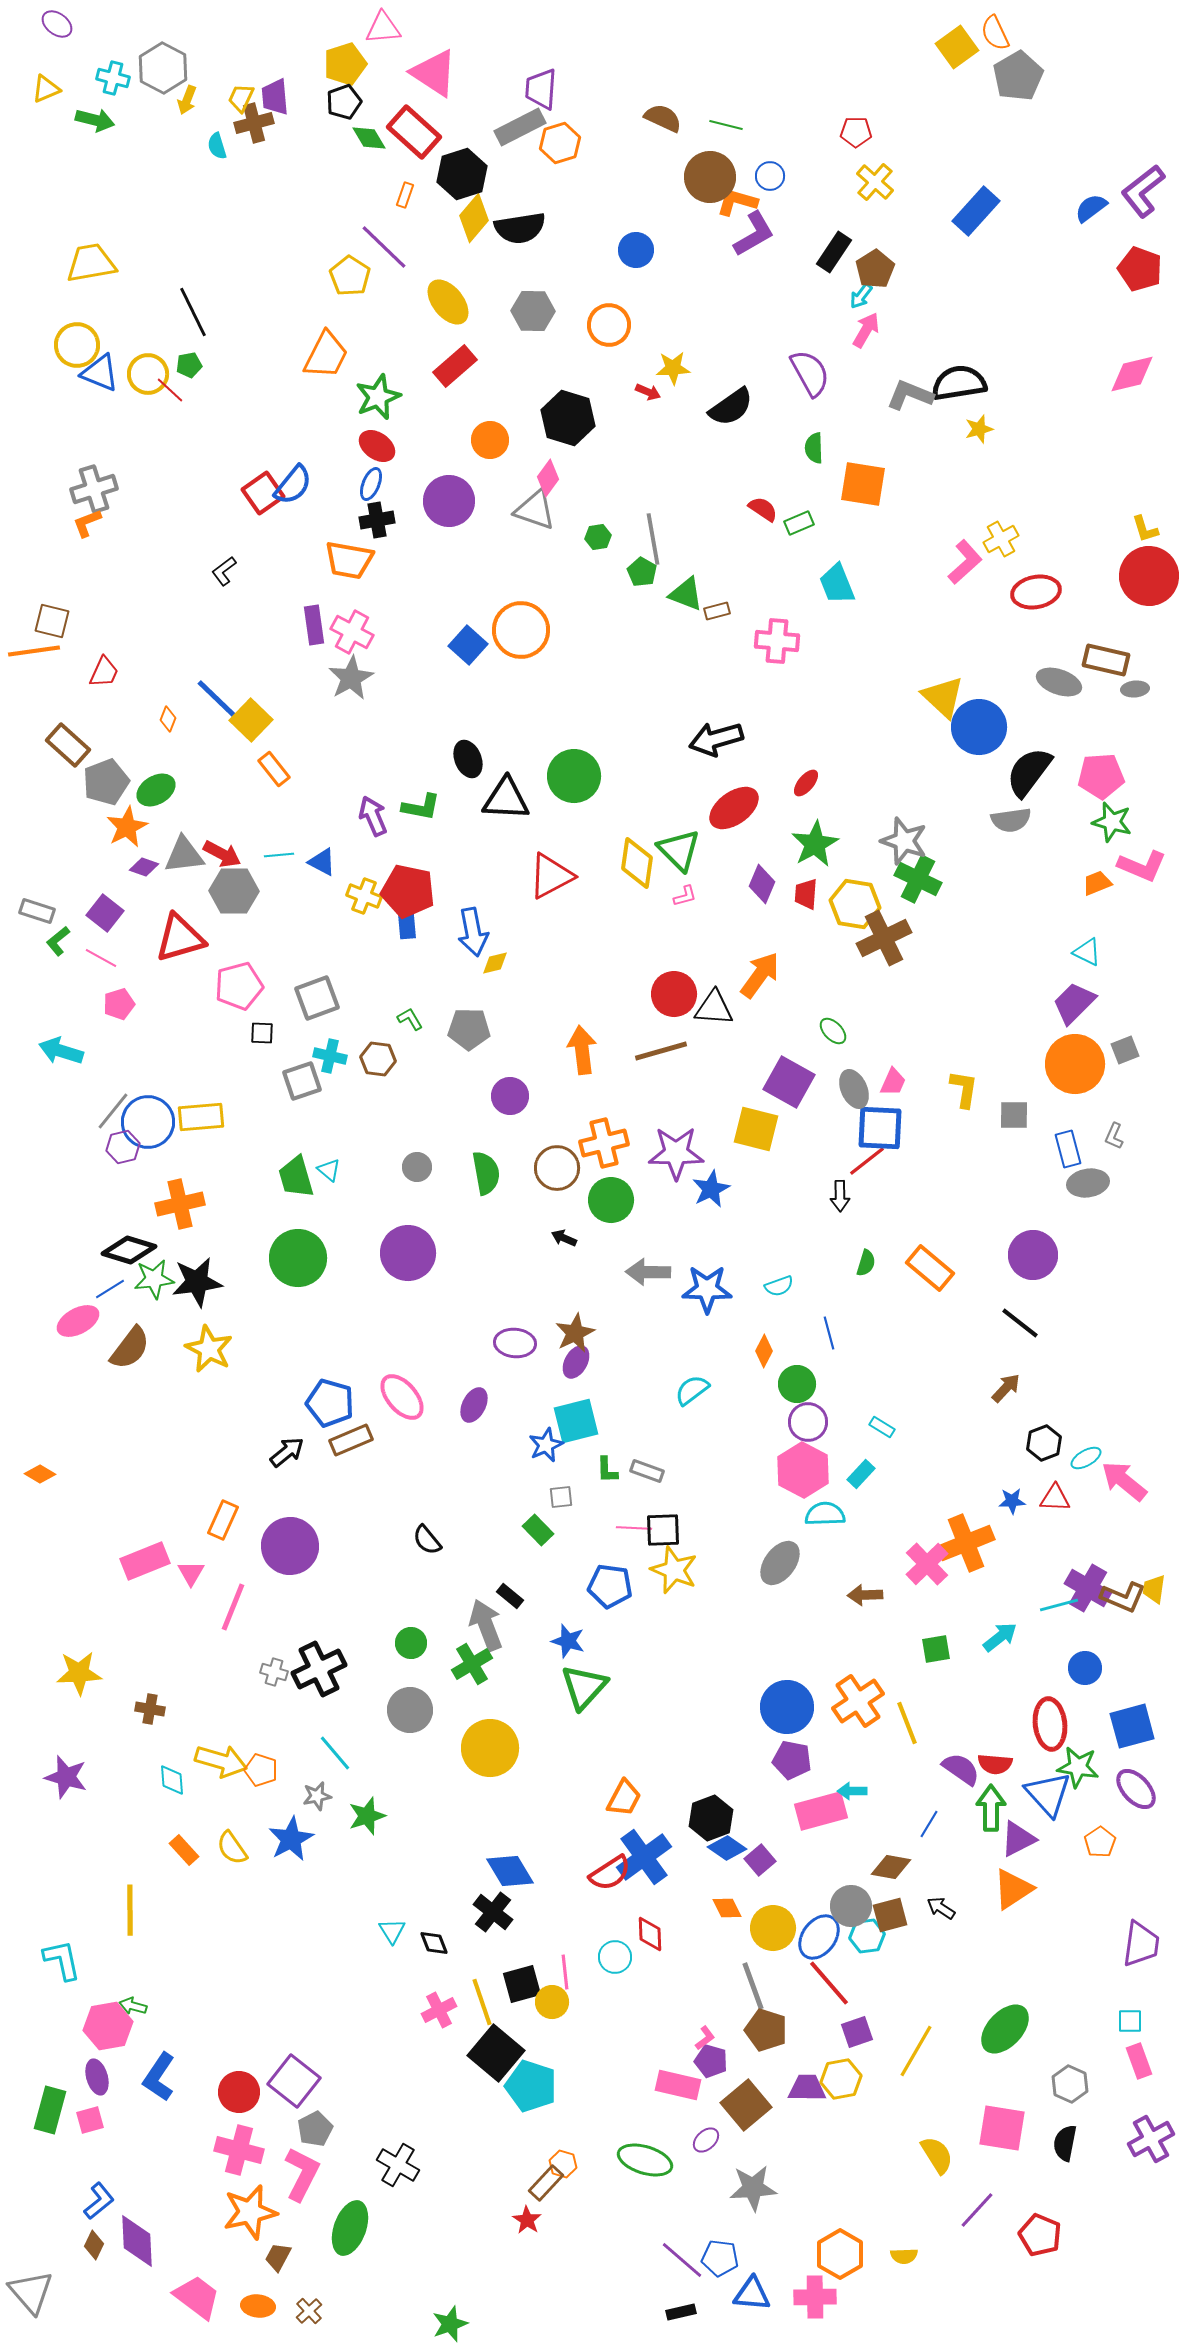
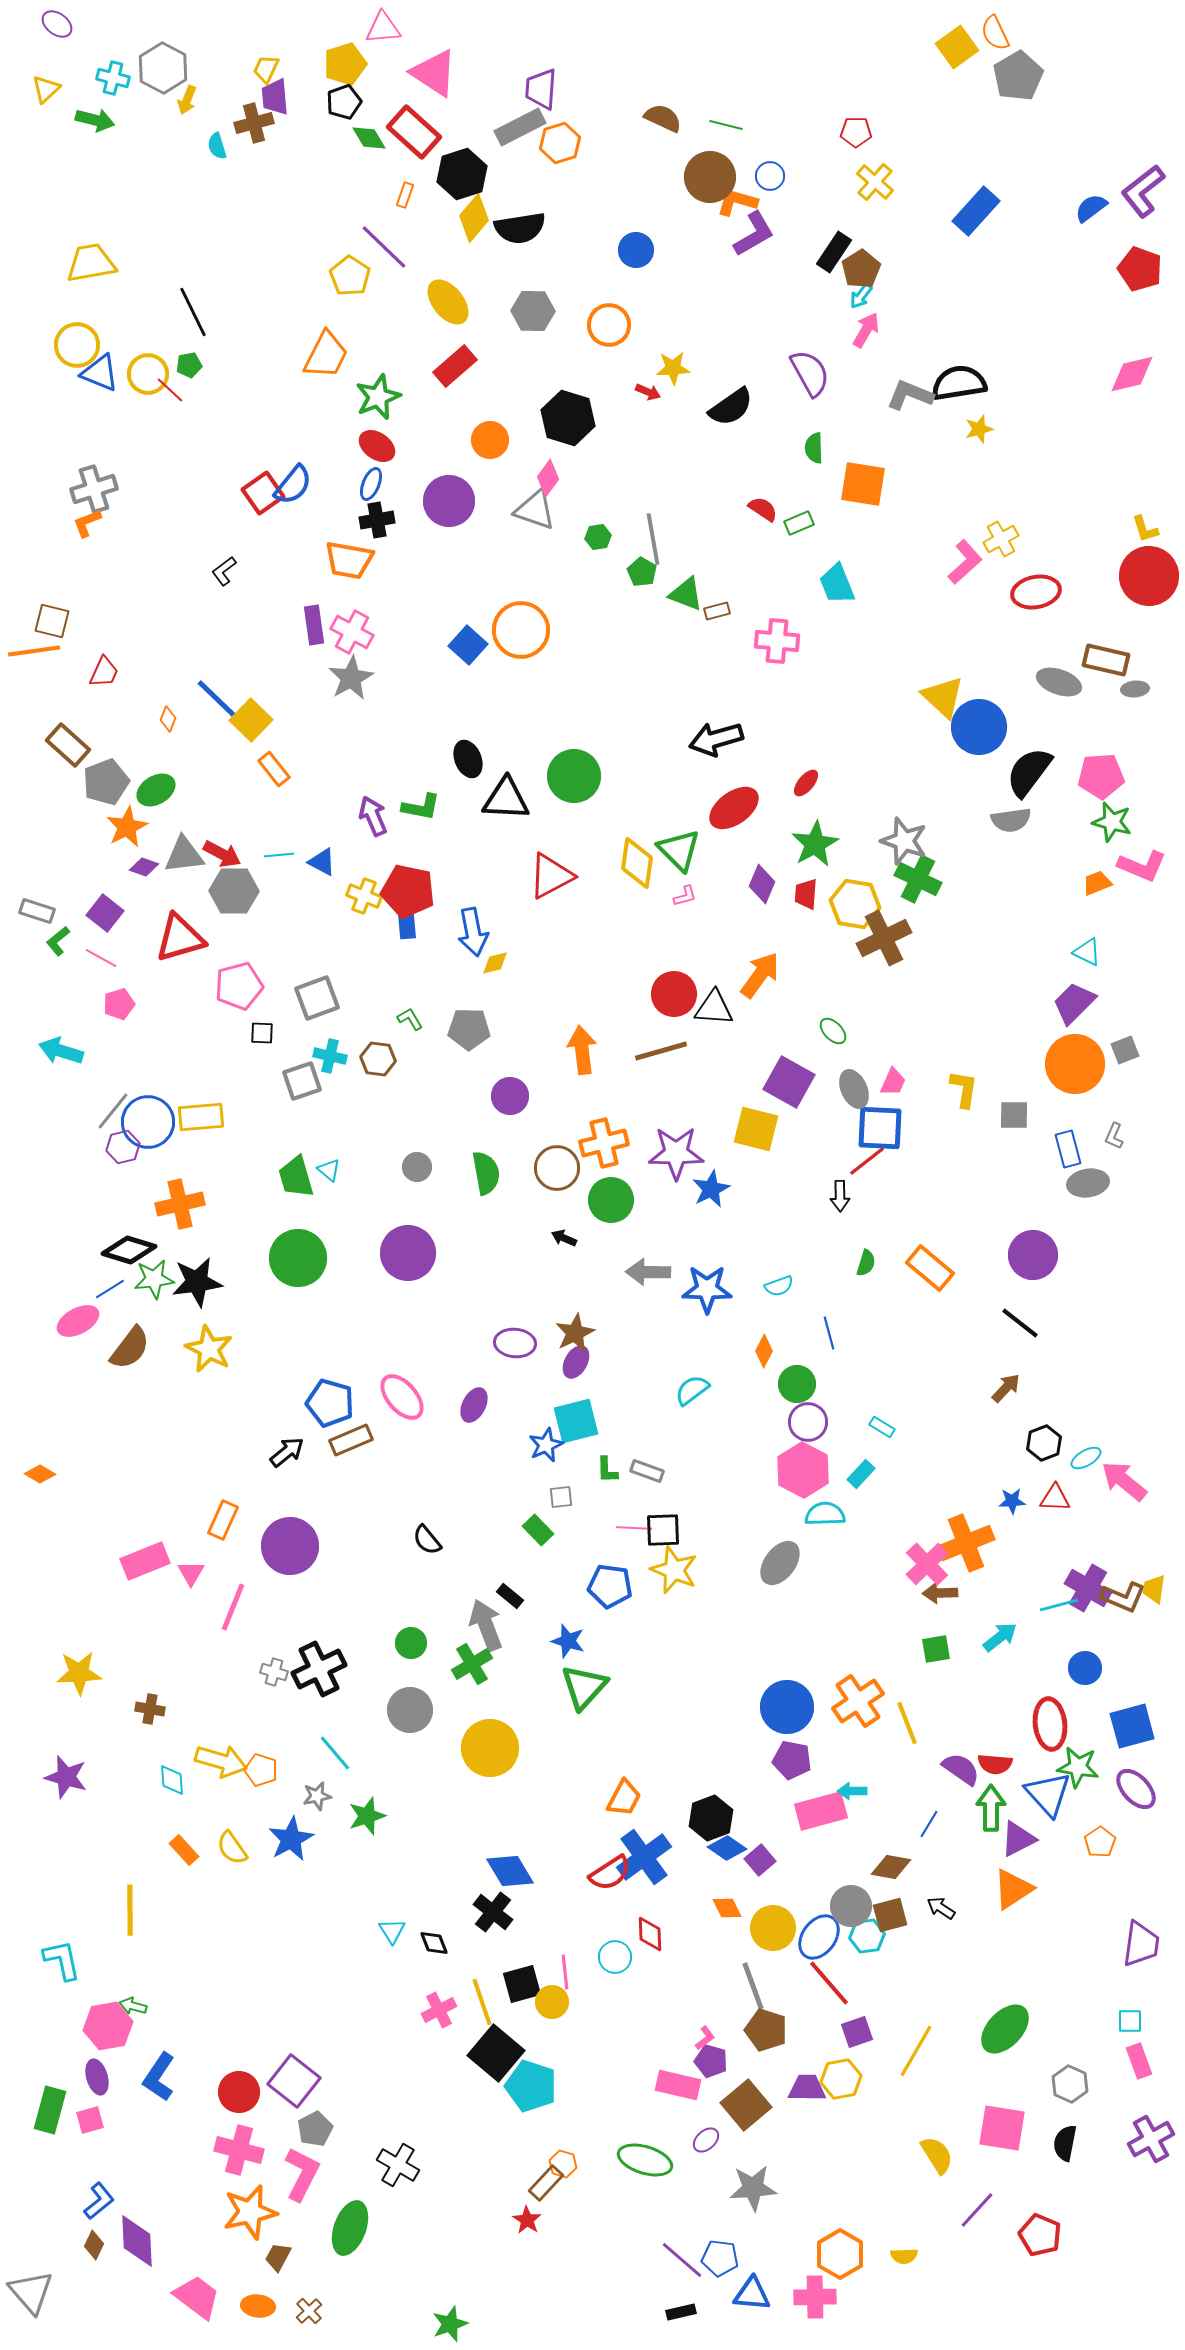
yellow triangle at (46, 89): rotated 20 degrees counterclockwise
yellow trapezoid at (241, 98): moved 25 px right, 29 px up
brown pentagon at (875, 269): moved 14 px left
brown arrow at (865, 1595): moved 75 px right, 2 px up
